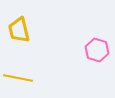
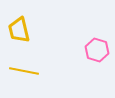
yellow line: moved 6 px right, 7 px up
